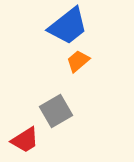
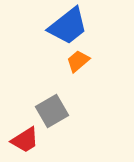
gray square: moved 4 px left
